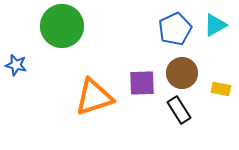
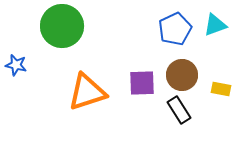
cyan triangle: rotated 10 degrees clockwise
brown circle: moved 2 px down
orange triangle: moved 7 px left, 5 px up
